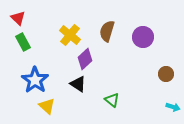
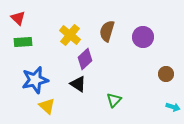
green rectangle: rotated 66 degrees counterclockwise
blue star: rotated 24 degrees clockwise
green triangle: moved 2 px right; rotated 35 degrees clockwise
